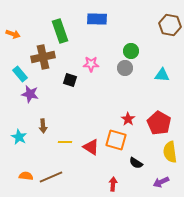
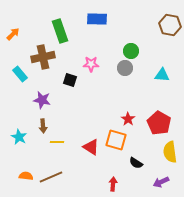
orange arrow: rotated 64 degrees counterclockwise
purple star: moved 12 px right, 6 px down
yellow line: moved 8 px left
